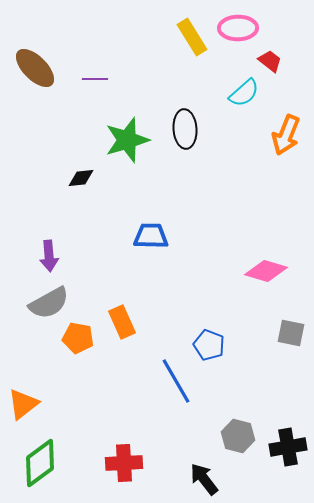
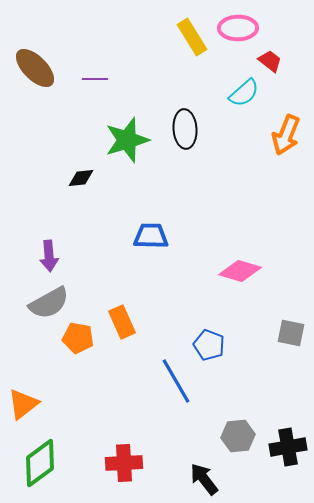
pink diamond: moved 26 px left
gray hexagon: rotated 20 degrees counterclockwise
